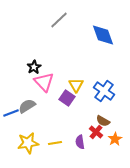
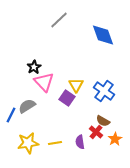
blue line: moved 2 px down; rotated 42 degrees counterclockwise
